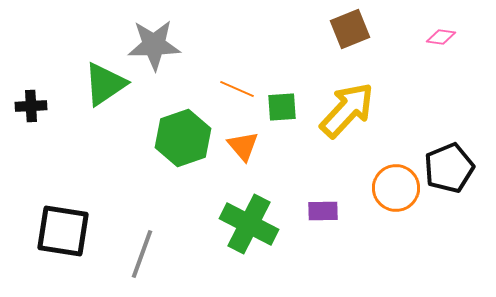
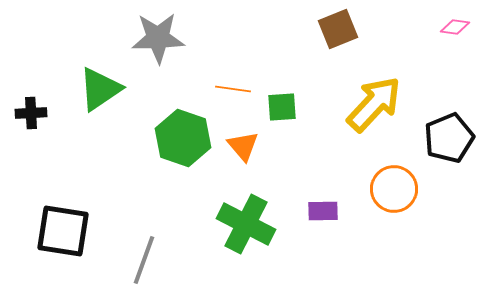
brown square: moved 12 px left
pink diamond: moved 14 px right, 10 px up
gray star: moved 4 px right, 7 px up
green triangle: moved 5 px left, 5 px down
orange line: moved 4 px left; rotated 16 degrees counterclockwise
black cross: moved 7 px down
yellow arrow: moved 27 px right, 6 px up
green hexagon: rotated 22 degrees counterclockwise
black pentagon: moved 30 px up
orange circle: moved 2 px left, 1 px down
green cross: moved 3 px left
gray line: moved 2 px right, 6 px down
